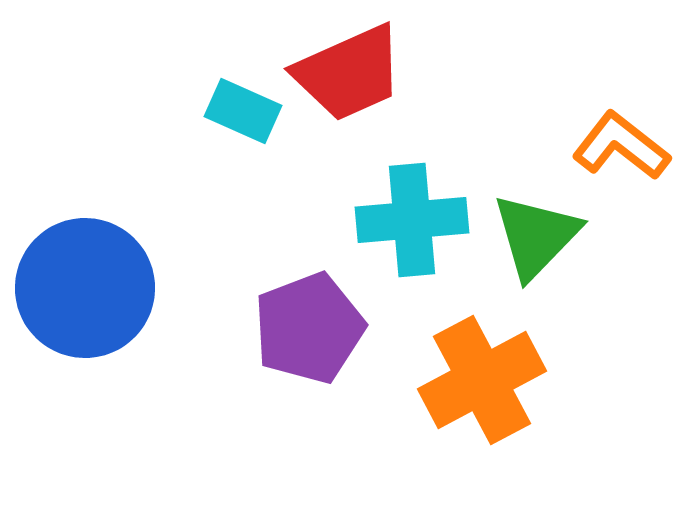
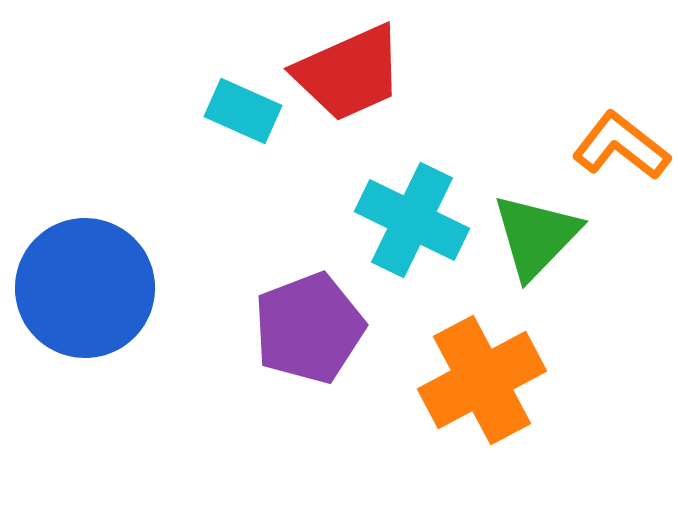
cyan cross: rotated 31 degrees clockwise
